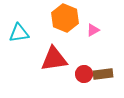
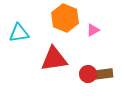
red circle: moved 4 px right
